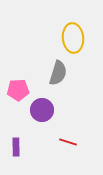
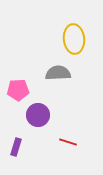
yellow ellipse: moved 1 px right, 1 px down
gray semicircle: rotated 110 degrees counterclockwise
purple circle: moved 4 px left, 5 px down
purple rectangle: rotated 18 degrees clockwise
